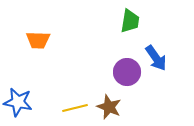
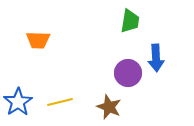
blue arrow: rotated 32 degrees clockwise
purple circle: moved 1 px right, 1 px down
blue star: rotated 28 degrees clockwise
yellow line: moved 15 px left, 6 px up
